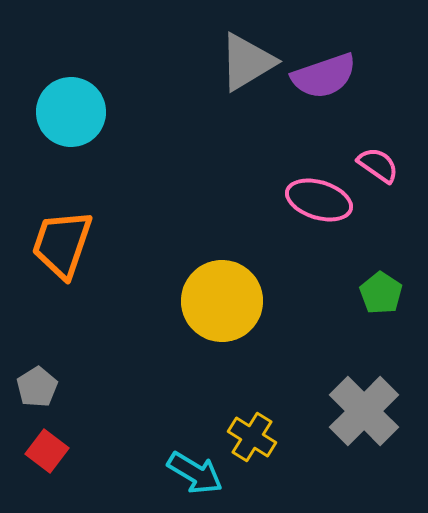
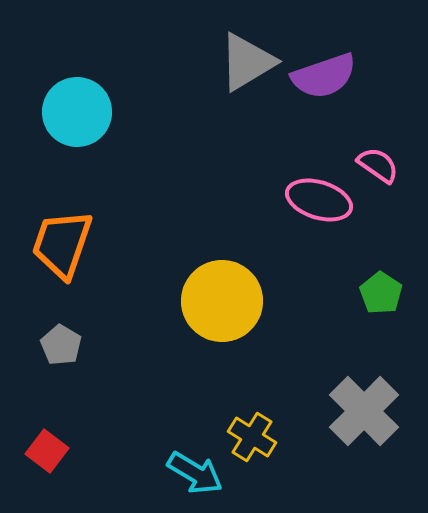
cyan circle: moved 6 px right
gray pentagon: moved 24 px right, 42 px up; rotated 9 degrees counterclockwise
